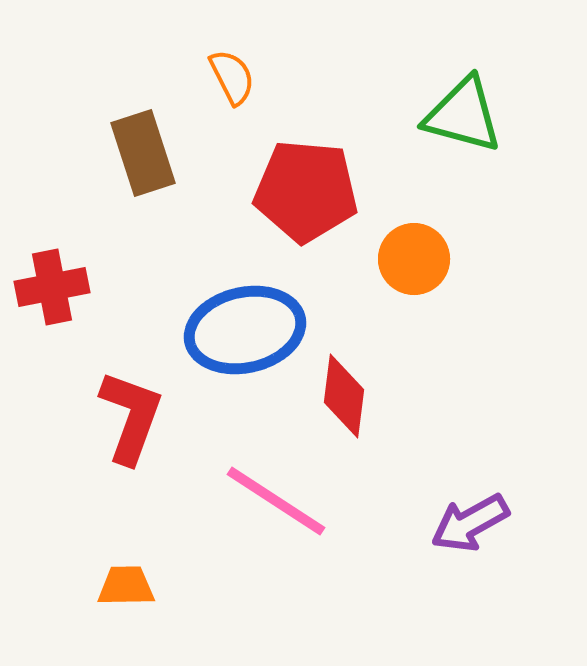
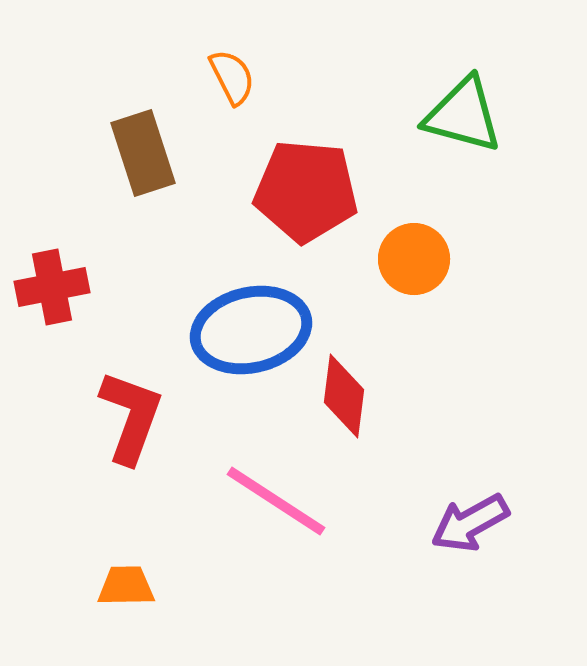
blue ellipse: moved 6 px right
